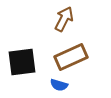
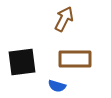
brown rectangle: moved 4 px right, 2 px down; rotated 24 degrees clockwise
blue semicircle: moved 2 px left, 1 px down
